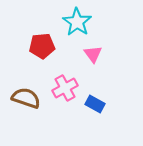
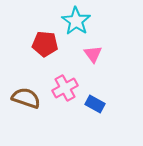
cyan star: moved 1 px left, 1 px up
red pentagon: moved 3 px right, 2 px up; rotated 10 degrees clockwise
